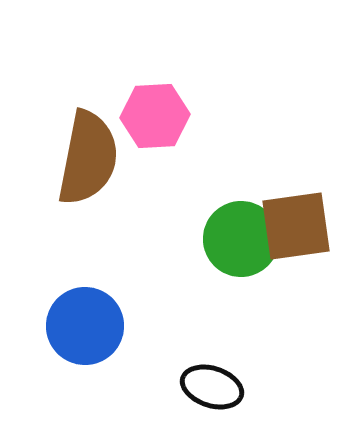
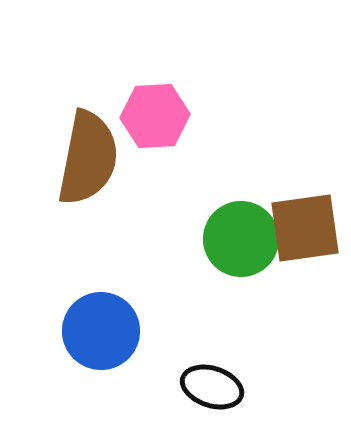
brown square: moved 9 px right, 2 px down
blue circle: moved 16 px right, 5 px down
